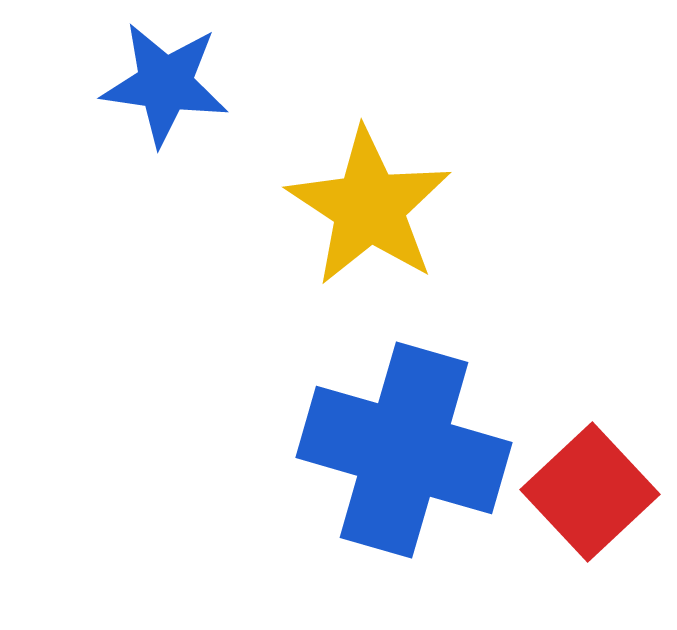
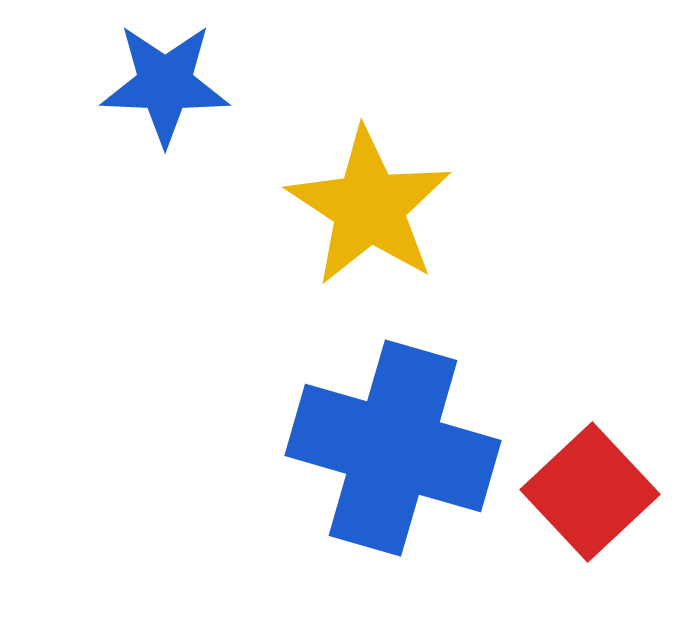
blue star: rotated 6 degrees counterclockwise
blue cross: moved 11 px left, 2 px up
